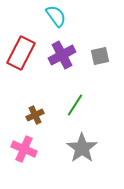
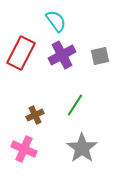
cyan semicircle: moved 5 px down
